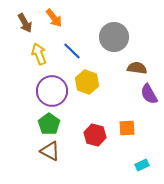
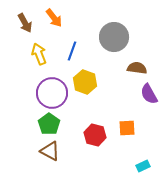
blue line: rotated 66 degrees clockwise
yellow hexagon: moved 2 px left
purple circle: moved 2 px down
cyan rectangle: moved 1 px right, 1 px down
